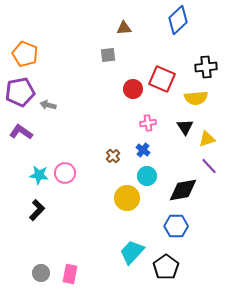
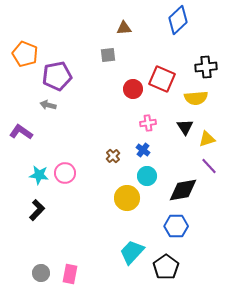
purple pentagon: moved 37 px right, 16 px up
